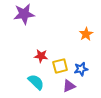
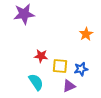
yellow square: rotated 21 degrees clockwise
cyan semicircle: rotated 12 degrees clockwise
